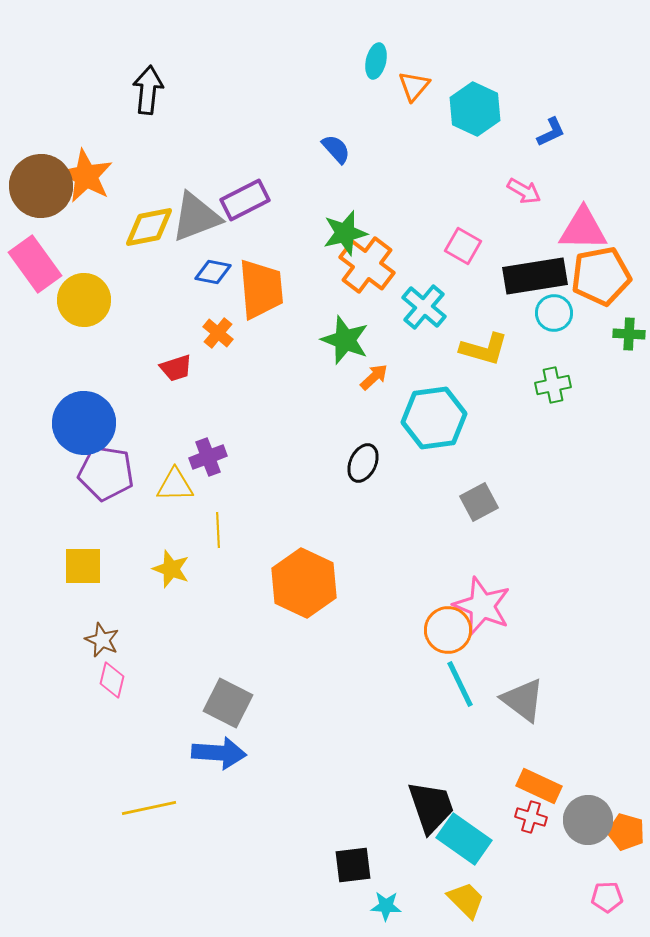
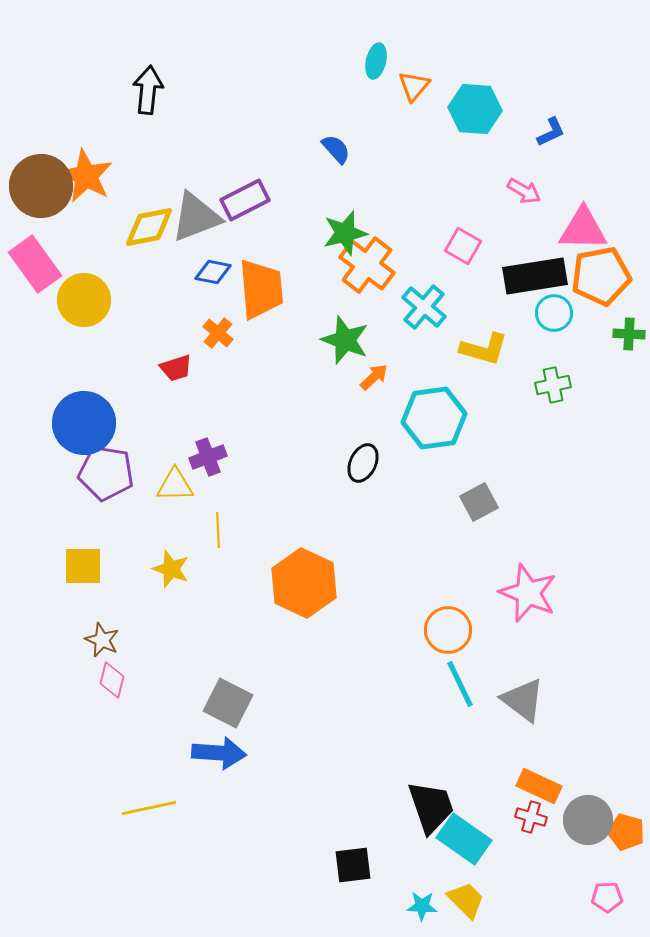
cyan hexagon at (475, 109): rotated 21 degrees counterclockwise
pink star at (482, 606): moved 46 px right, 13 px up
cyan star at (386, 906): moved 36 px right
